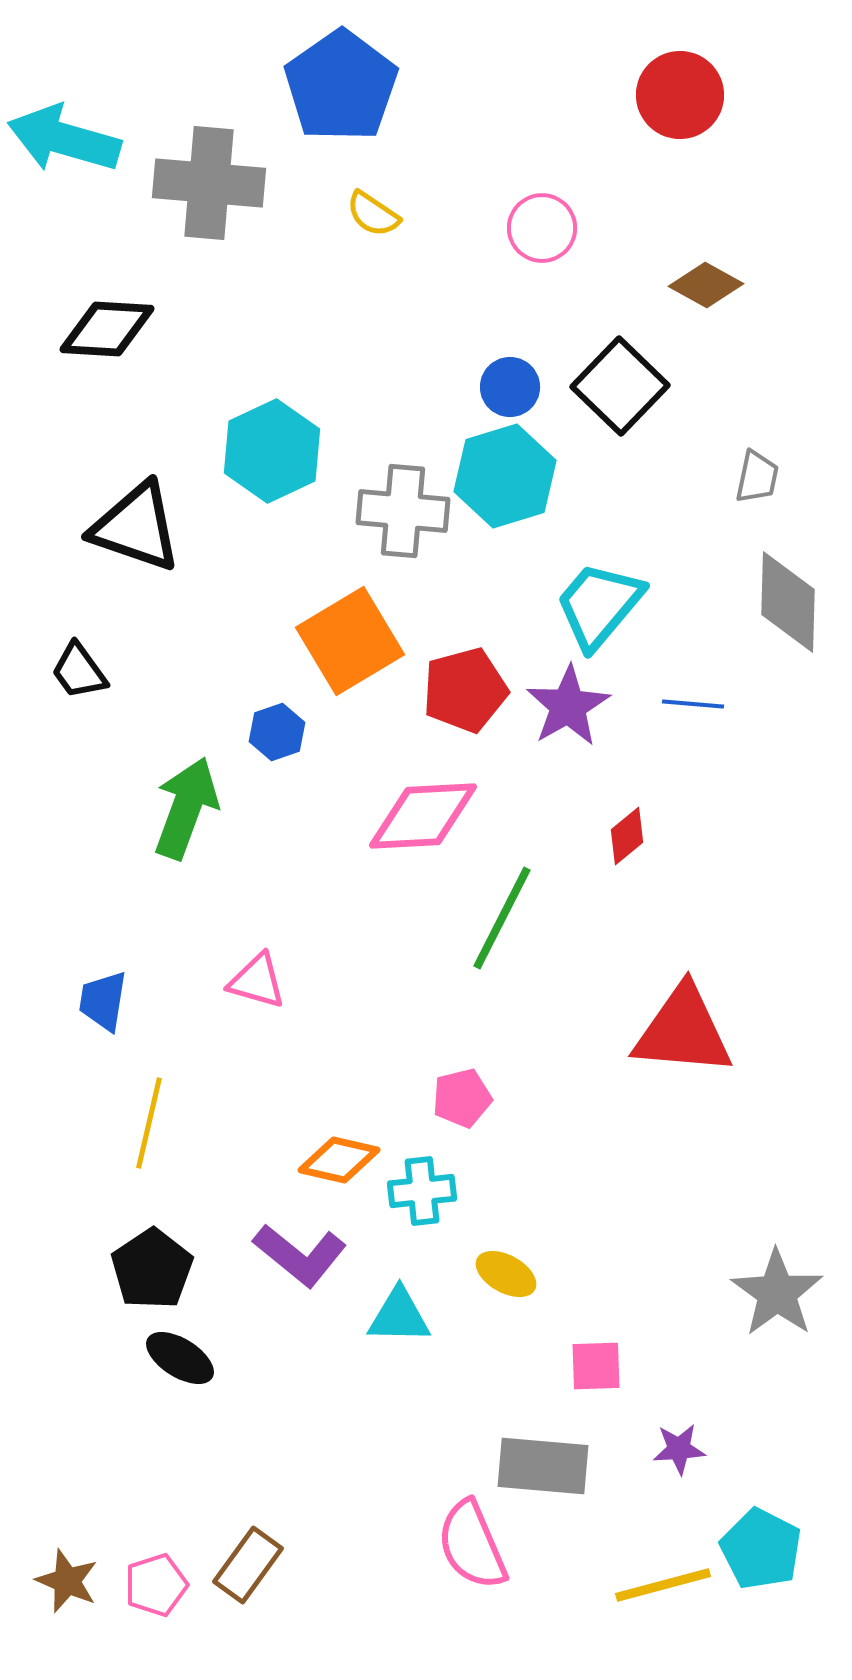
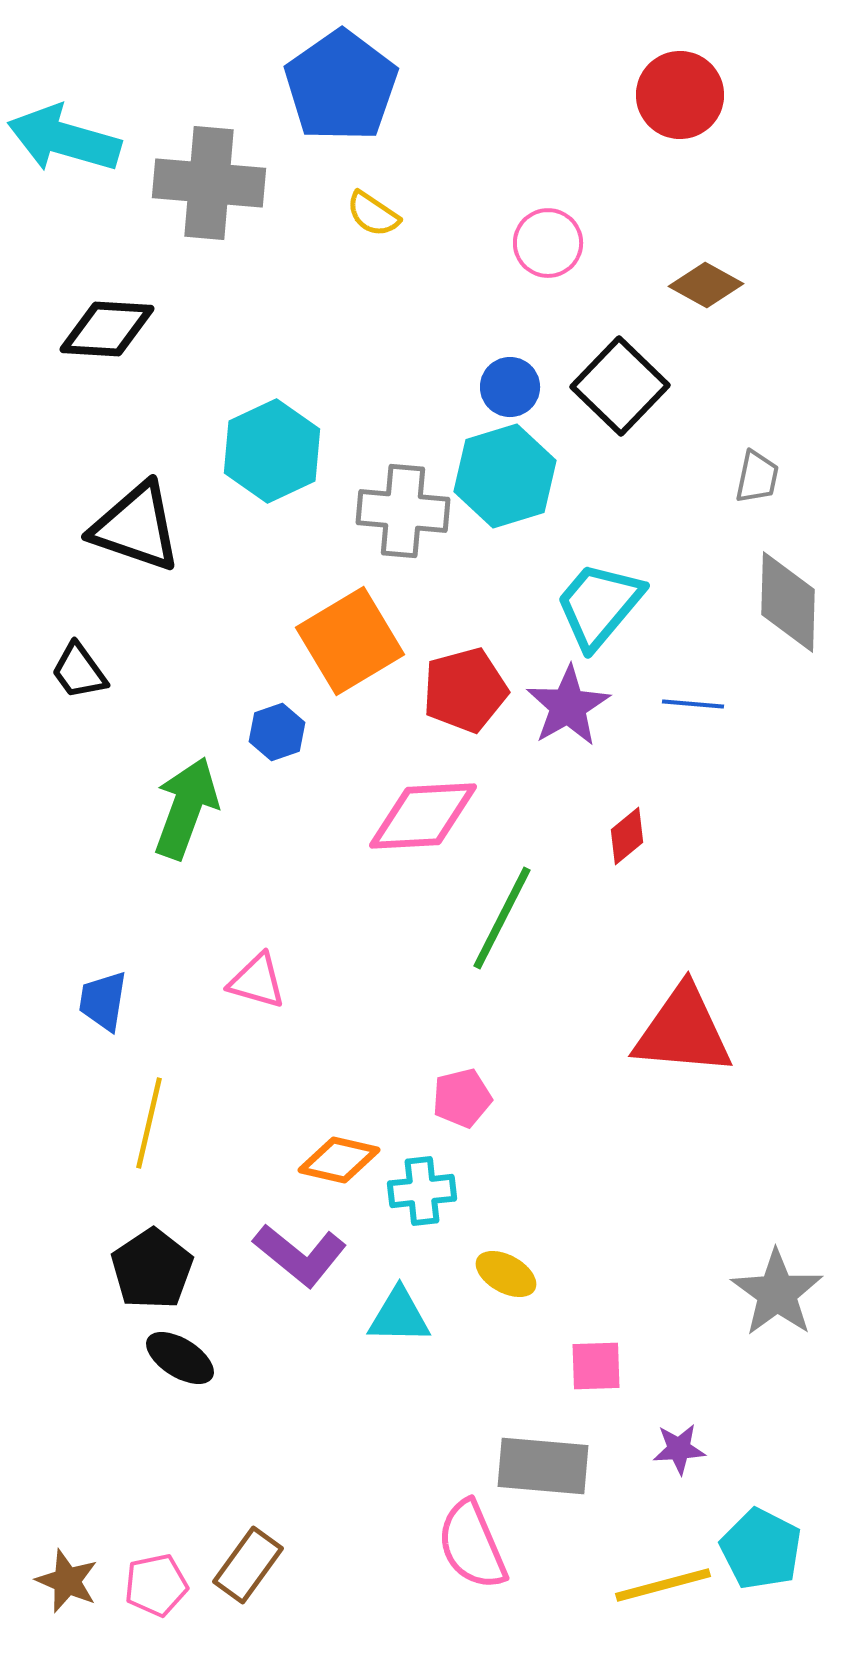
pink circle at (542, 228): moved 6 px right, 15 px down
pink pentagon at (156, 1585): rotated 6 degrees clockwise
